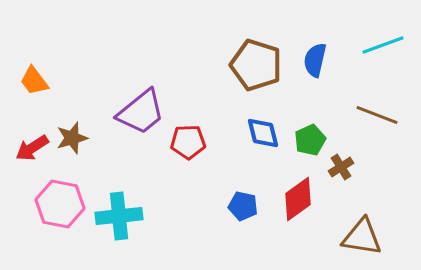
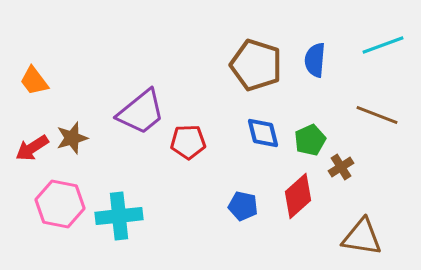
blue semicircle: rotated 8 degrees counterclockwise
red diamond: moved 3 px up; rotated 6 degrees counterclockwise
